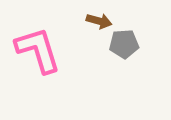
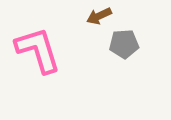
brown arrow: moved 5 px up; rotated 140 degrees clockwise
